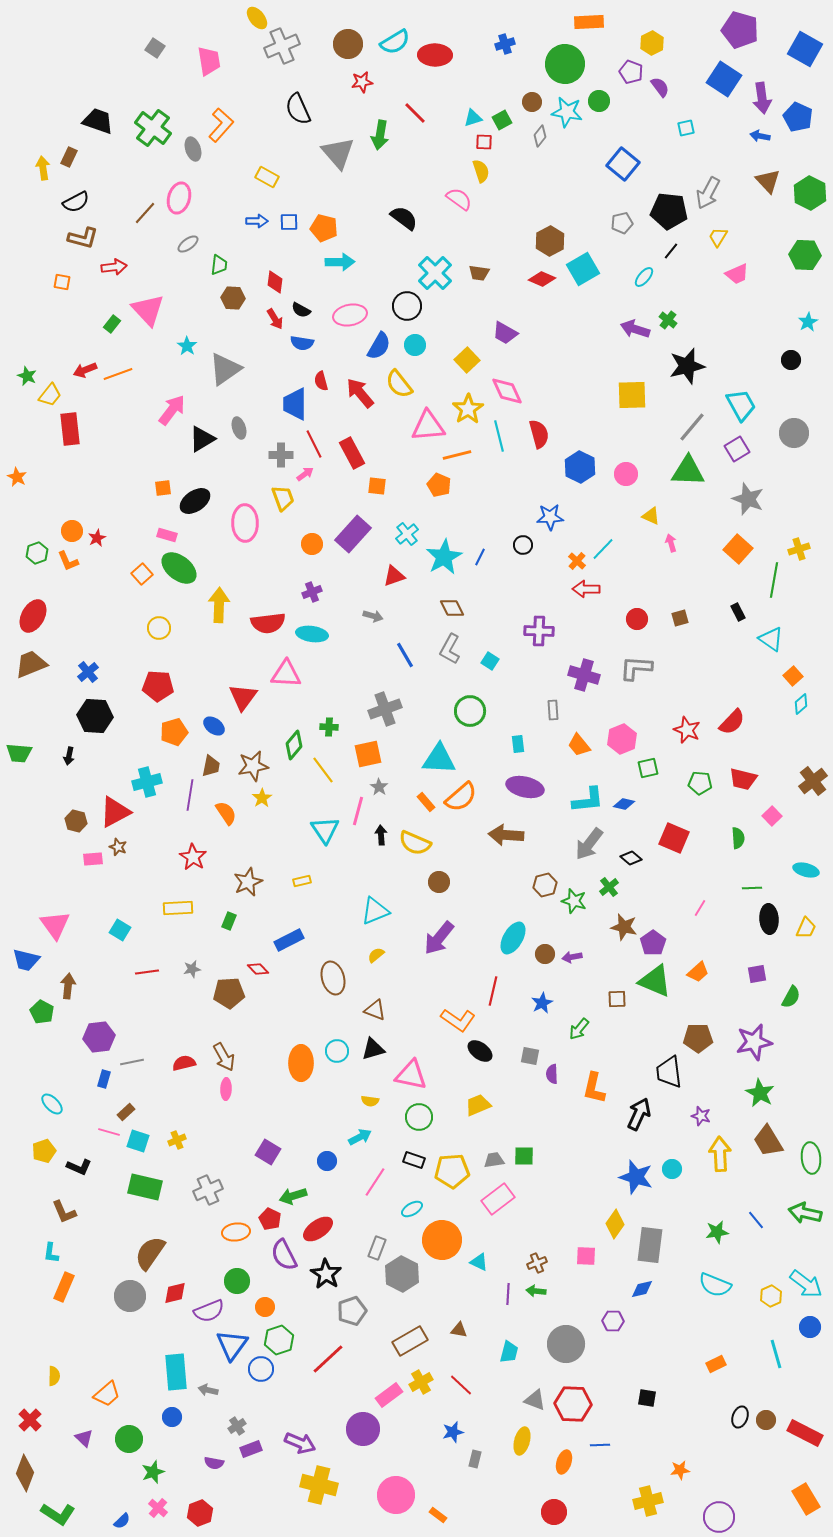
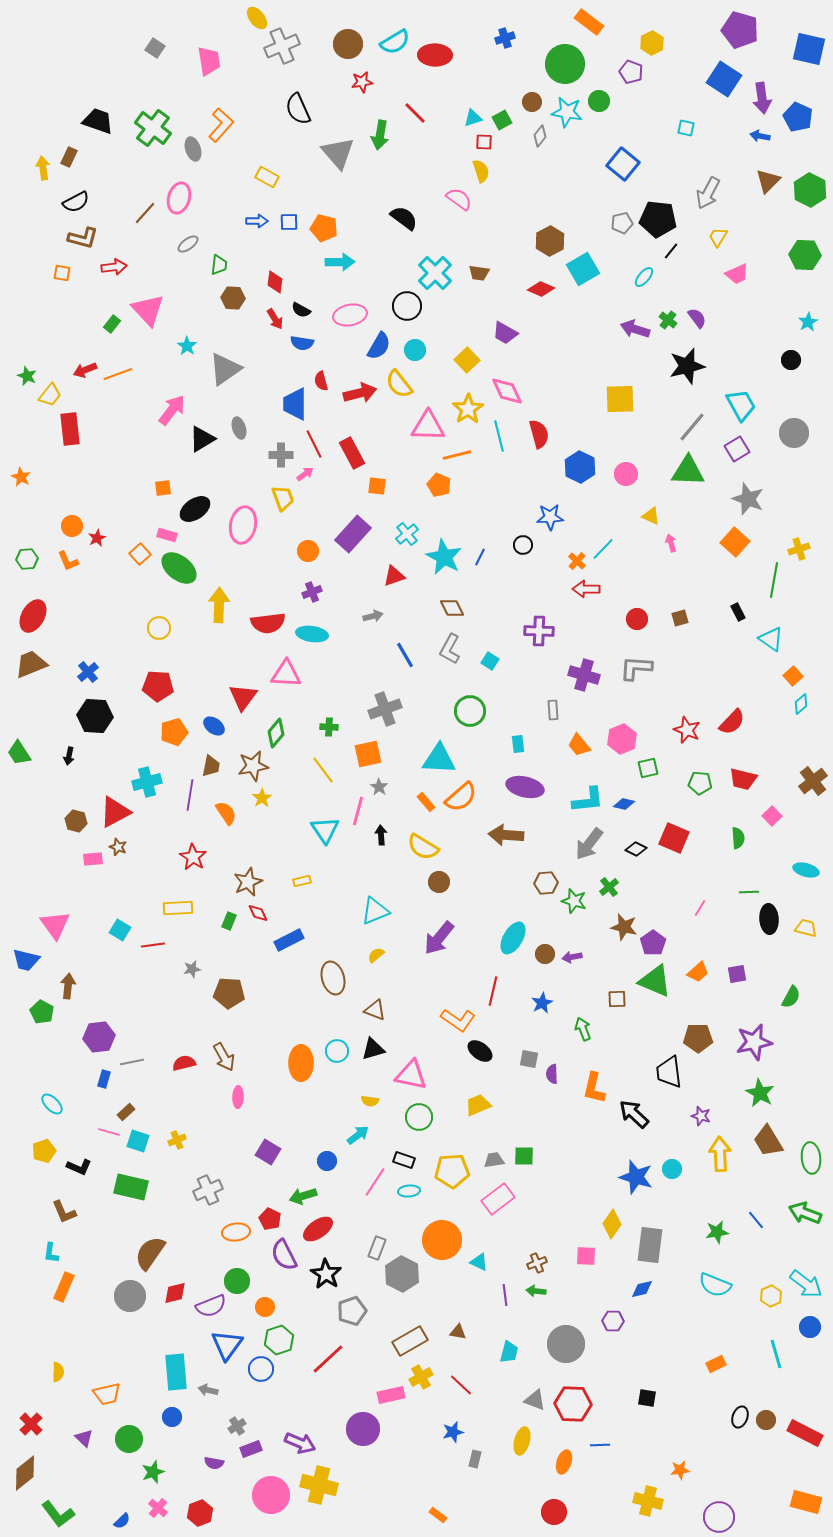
orange rectangle at (589, 22): rotated 40 degrees clockwise
blue cross at (505, 44): moved 6 px up
blue square at (805, 49): moved 4 px right; rotated 16 degrees counterclockwise
purple semicircle at (660, 87): moved 37 px right, 231 px down
cyan square at (686, 128): rotated 24 degrees clockwise
brown triangle at (768, 181): rotated 28 degrees clockwise
green hexagon at (810, 193): moved 3 px up
black pentagon at (669, 211): moved 11 px left, 8 px down
red diamond at (542, 279): moved 1 px left, 10 px down
orange square at (62, 282): moved 9 px up
cyan circle at (415, 345): moved 5 px down
red arrow at (360, 393): rotated 116 degrees clockwise
yellow square at (632, 395): moved 12 px left, 4 px down
pink triangle at (428, 426): rotated 6 degrees clockwise
orange star at (17, 477): moved 4 px right
black ellipse at (195, 501): moved 8 px down
pink ellipse at (245, 523): moved 2 px left, 2 px down; rotated 12 degrees clockwise
orange circle at (72, 531): moved 5 px up
orange circle at (312, 544): moved 4 px left, 7 px down
orange square at (738, 549): moved 3 px left, 7 px up
green hexagon at (37, 553): moved 10 px left, 6 px down; rotated 15 degrees clockwise
cyan star at (444, 557): rotated 15 degrees counterclockwise
orange square at (142, 574): moved 2 px left, 20 px up
gray arrow at (373, 616): rotated 30 degrees counterclockwise
green diamond at (294, 745): moved 18 px left, 12 px up
green trapezoid at (19, 753): rotated 52 degrees clockwise
yellow semicircle at (415, 843): moved 8 px right, 4 px down; rotated 8 degrees clockwise
black diamond at (631, 858): moved 5 px right, 9 px up; rotated 15 degrees counterclockwise
brown hexagon at (545, 885): moved 1 px right, 2 px up; rotated 10 degrees clockwise
green line at (752, 888): moved 3 px left, 4 px down
yellow trapezoid at (806, 928): rotated 100 degrees counterclockwise
red diamond at (258, 969): moved 56 px up; rotated 20 degrees clockwise
red line at (147, 972): moved 6 px right, 27 px up
purple square at (757, 974): moved 20 px left
brown pentagon at (229, 993): rotated 8 degrees clockwise
green arrow at (579, 1029): moved 4 px right; rotated 120 degrees clockwise
gray square at (530, 1056): moved 1 px left, 3 px down
pink ellipse at (226, 1089): moved 12 px right, 8 px down
black arrow at (639, 1114): moved 5 px left; rotated 72 degrees counterclockwise
cyan arrow at (360, 1137): moved 2 px left, 2 px up; rotated 10 degrees counterclockwise
black rectangle at (414, 1160): moved 10 px left
green rectangle at (145, 1187): moved 14 px left
green arrow at (293, 1196): moved 10 px right
cyan ellipse at (412, 1209): moved 3 px left, 18 px up; rotated 25 degrees clockwise
green arrow at (805, 1213): rotated 8 degrees clockwise
yellow diamond at (615, 1224): moved 3 px left
purple line at (508, 1294): moved 3 px left, 1 px down; rotated 10 degrees counterclockwise
purple semicircle at (209, 1311): moved 2 px right, 5 px up
brown triangle at (459, 1330): moved 1 px left, 2 px down
blue triangle at (232, 1345): moved 5 px left
yellow semicircle at (54, 1376): moved 4 px right, 4 px up
yellow cross at (421, 1382): moved 5 px up
orange trapezoid at (107, 1394): rotated 28 degrees clockwise
pink rectangle at (389, 1395): moved 2 px right; rotated 24 degrees clockwise
red cross at (30, 1420): moved 1 px right, 4 px down
brown diamond at (25, 1473): rotated 30 degrees clockwise
pink circle at (396, 1495): moved 125 px left
orange rectangle at (806, 1499): moved 3 px down; rotated 44 degrees counterclockwise
yellow cross at (648, 1501): rotated 28 degrees clockwise
green L-shape at (58, 1514): rotated 20 degrees clockwise
